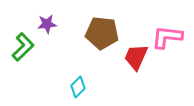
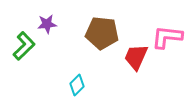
green L-shape: moved 1 px right, 1 px up
cyan diamond: moved 1 px left, 2 px up
